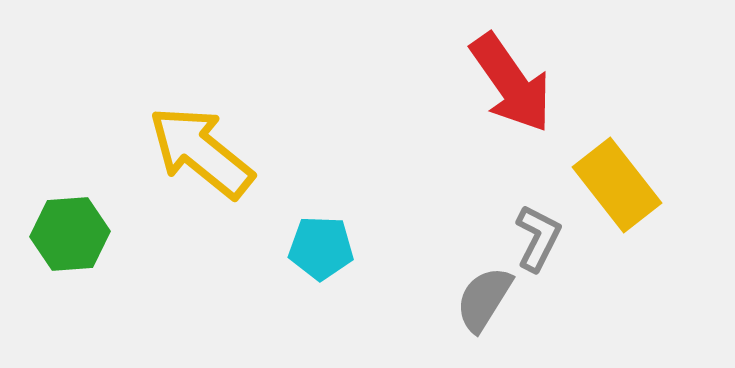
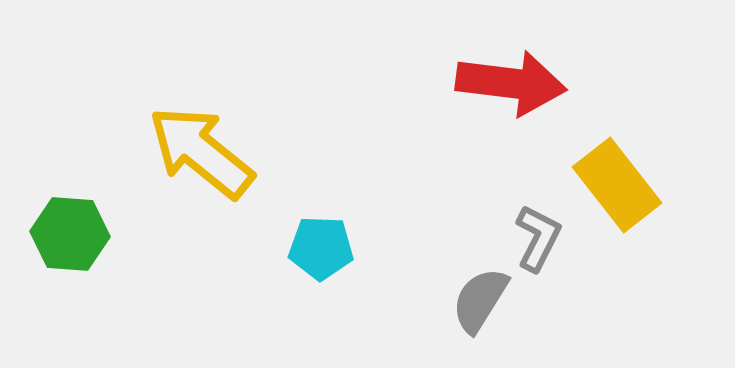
red arrow: rotated 48 degrees counterclockwise
green hexagon: rotated 8 degrees clockwise
gray semicircle: moved 4 px left, 1 px down
